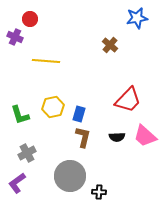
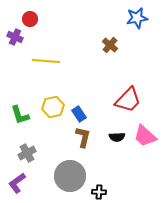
blue rectangle: rotated 49 degrees counterclockwise
